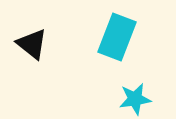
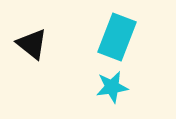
cyan star: moved 23 px left, 12 px up
